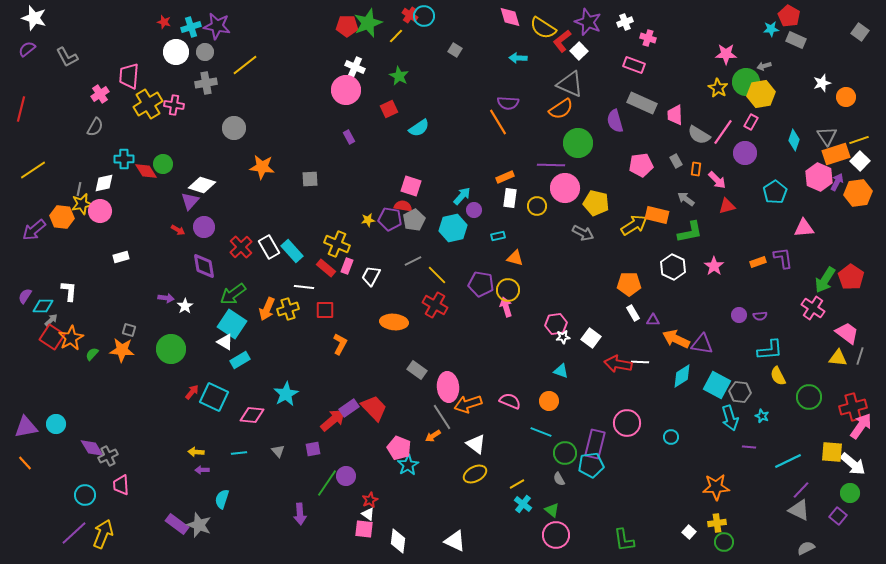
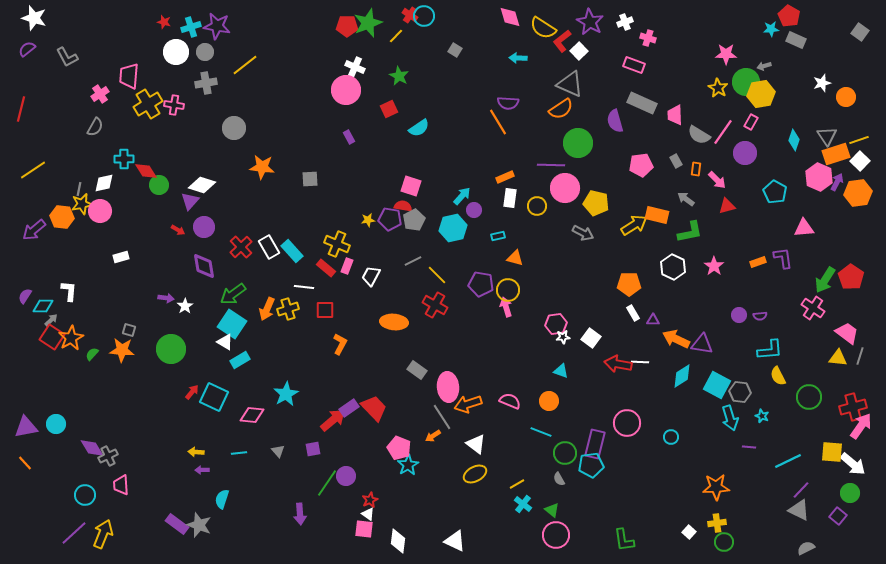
purple star at (588, 22): moved 2 px right; rotated 8 degrees clockwise
green circle at (163, 164): moved 4 px left, 21 px down
cyan pentagon at (775, 192): rotated 10 degrees counterclockwise
